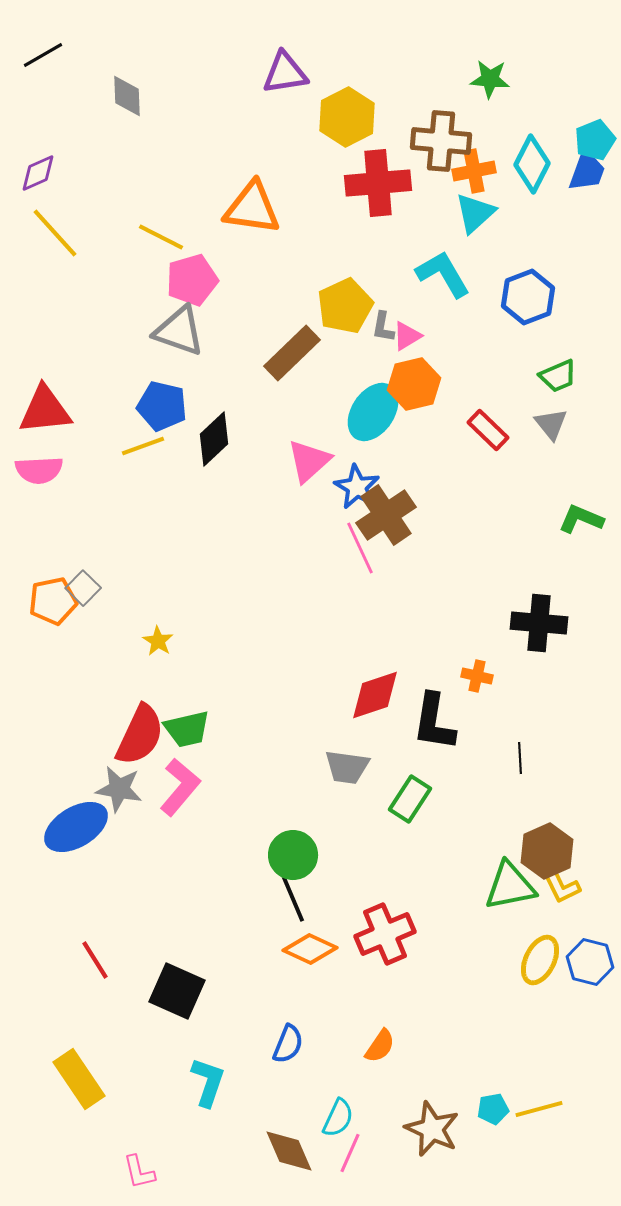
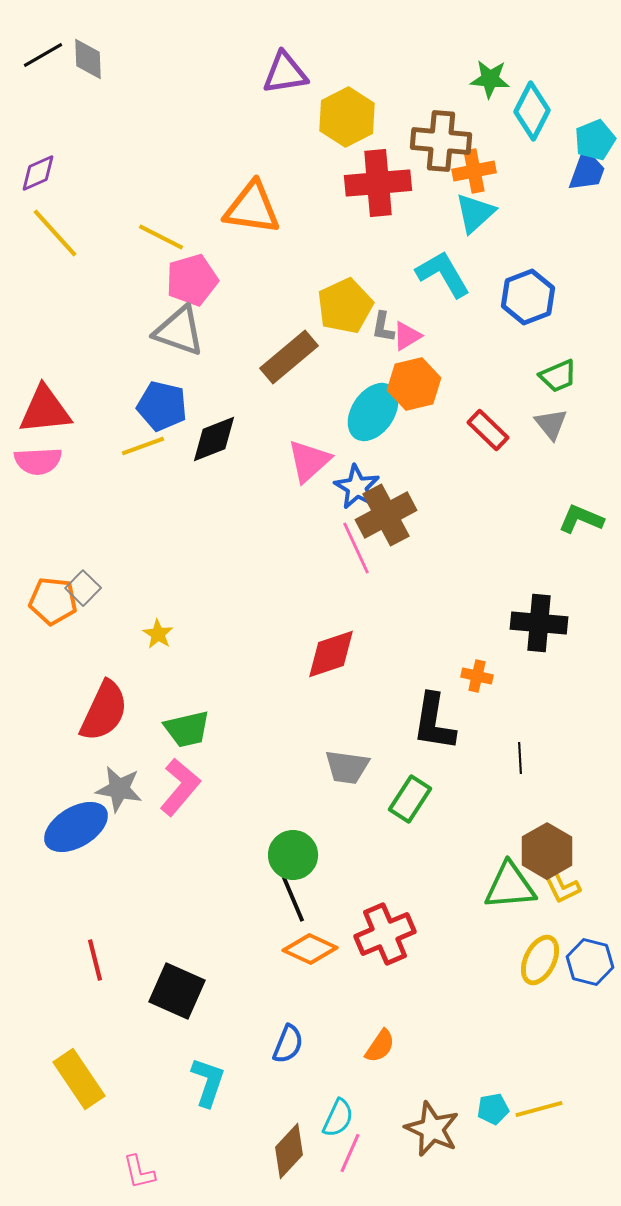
gray diamond at (127, 96): moved 39 px left, 37 px up
cyan diamond at (532, 164): moved 53 px up
brown rectangle at (292, 353): moved 3 px left, 4 px down; rotated 4 degrees clockwise
black diamond at (214, 439): rotated 22 degrees clockwise
pink semicircle at (39, 470): moved 1 px left, 9 px up
brown cross at (386, 515): rotated 6 degrees clockwise
pink line at (360, 548): moved 4 px left
orange pentagon at (53, 601): rotated 18 degrees clockwise
yellow star at (158, 641): moved 7 px up
red diamond at (375, 695): moved 44 px left, 41 px up
red semicircle at (140, 735): moved 36 px left, 24 px up
brown hexagon at (547, 851): rotated 6 degrees counterclockwise
green triangle at (510, 886): rotated 6 degrees clockwise
red line at (95, 960): rotated 18 degrees clockwise
brown diamond at (289, 1151): rotated 66 degrees clockwise
